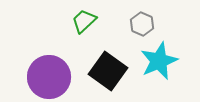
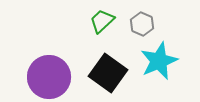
green trapezoid: moved 18 px right
black square: moved 2 px down
